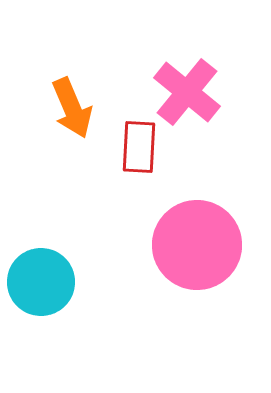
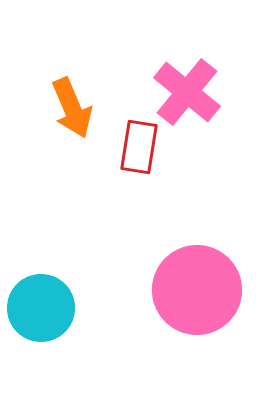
red rectangle: rotated 6 degrees clockwise
pink circle: moved 45 px down
cyan circle: moved 26 px down
